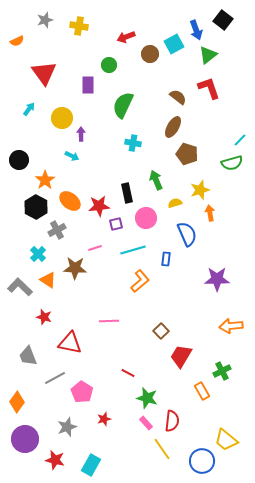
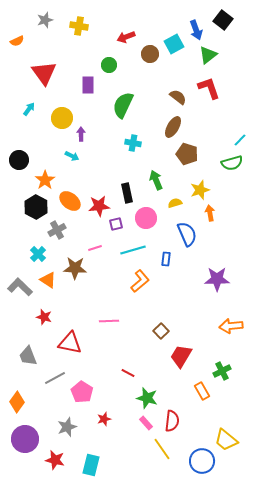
cyan rectangle at (91, 465): rotated 15 degrees counterclockwise
